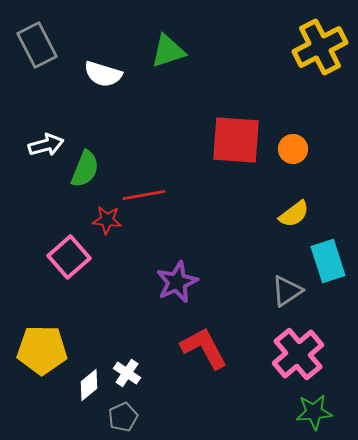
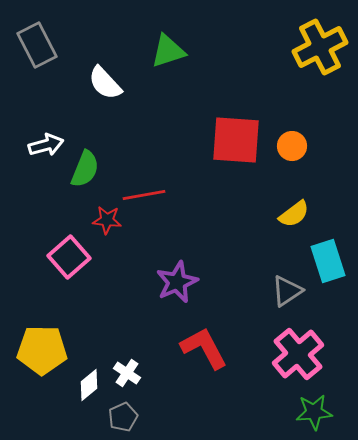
white semicircle: moved 2 px right, 9 px down; rotated 30 degrees clockwise
orange circle: moved 1 px left, 3 px up
